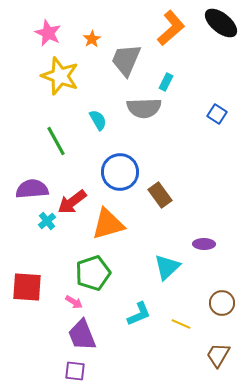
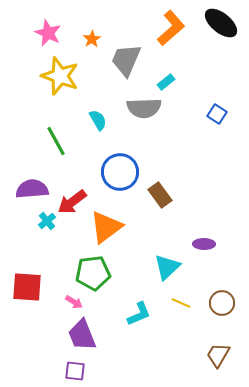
cyan rectangle: rotated 24 degrees clockwise
orange triangle: moved 2 px left, 3 px down; rotated 21 degrees counterclockwise
green pentagon: rotated 12 degrees clockwise
yellow line: moved 21 px up
